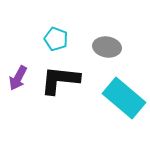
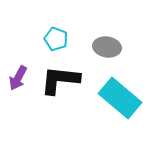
cyan rectangle: moved 4 px left
